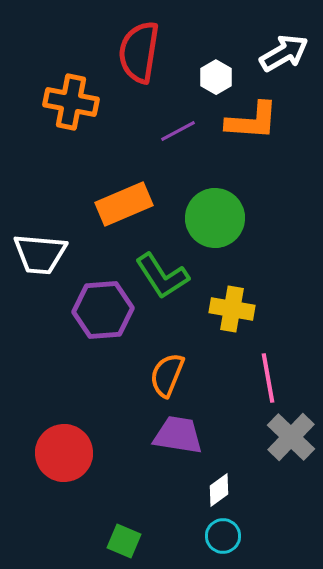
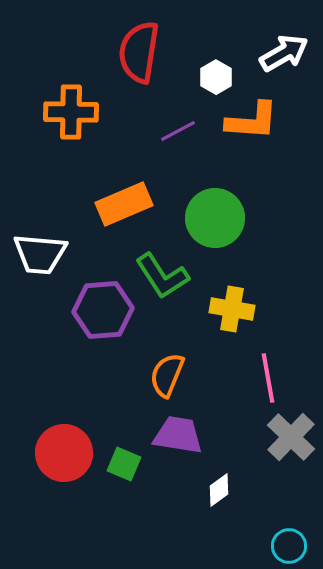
orange cross: moved 10 px down; rotated 10 degrees counterclockwise
cyan circle: moved 66 px right, 10 px down
green square: moved 77 px up
